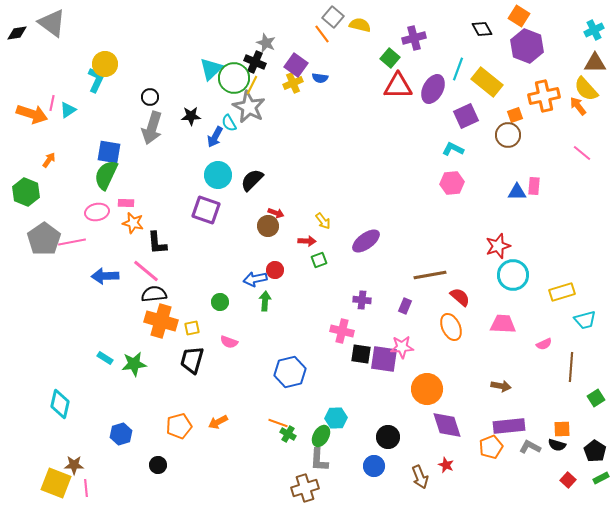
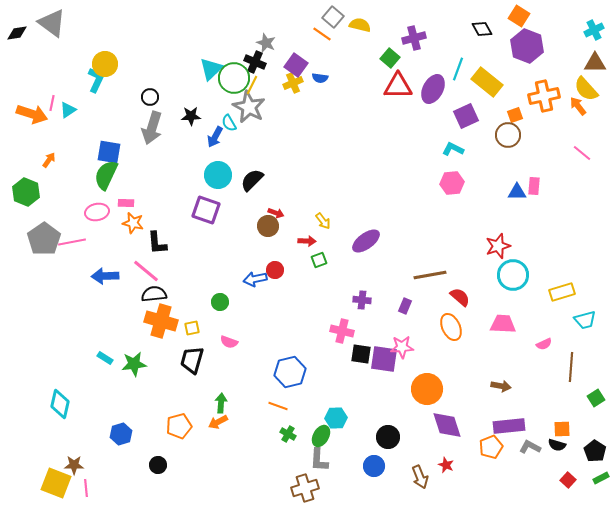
orange line at (322, 34): rotated 18 degrees counterclockwise
green arrow at (265, 301): moved 44 px left, 102 px down
orange line at (278, 423): moved 17 px up
